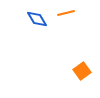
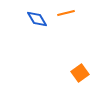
orange square: moved 2 px left, 2 px down
